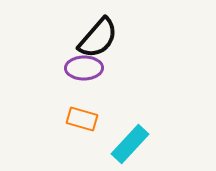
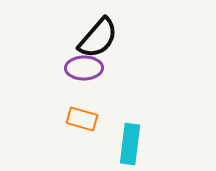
cyan rectangle: rotated 36 degrees counterclockwise
